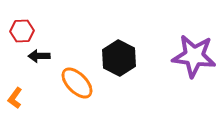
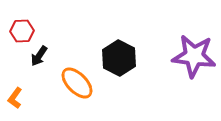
black arrow: rotated 55 degrees counterclockwise
